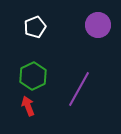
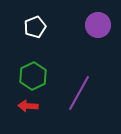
purple line: moved 4 px down
red arrow: rotated 66 degrees counterclockwise
